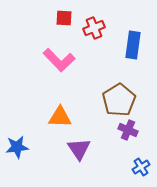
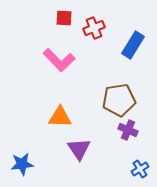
blue rectangle: rotated 24 degrees clockwise
brown pentagon: rotated 24 degrees clockwise
blue star: moved 5 px right, 17 px down
blue cross: moved 1 px left, 2 px down
